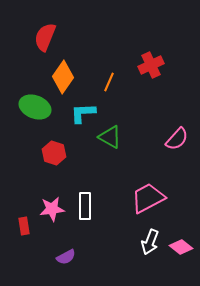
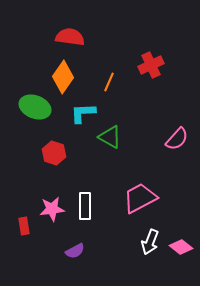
red semicircle: moved 25 px right; rotated 76 degrees clockwise
pink trapezoid: moved 8 px left
purple semicircle: moved 9 px right, 6 px up
